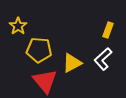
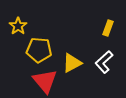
yellow rectangle: moved 2 px up
white L-shape: moved 1 px right, 3 px down
